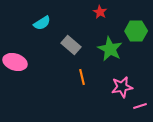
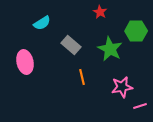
pink ellipse: moved 10 px right; rotated 60 degrees clockwise
